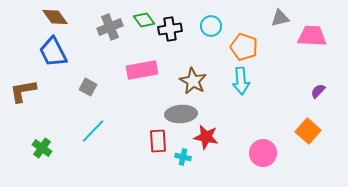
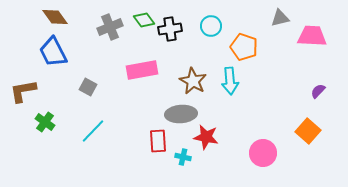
cyan arrow: moved 11 px left
green cross: moved 3 px right, 26 px up
